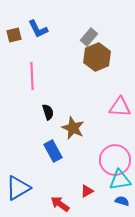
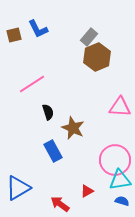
pink line: moved 8 px down; rotated 60 degrees clockwise
